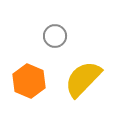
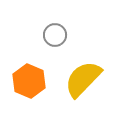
gray circle: moved 1 px up
